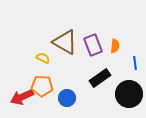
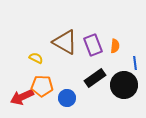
yellow semicircle: moved 7 px left
black rectangle: moved 5 px left
black circle: moved 5 px left, 9 px up
